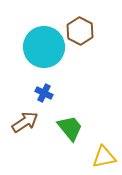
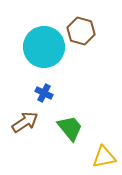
brown hexagon: moved 1 px right; rotated 12 degrees counterclockwise
